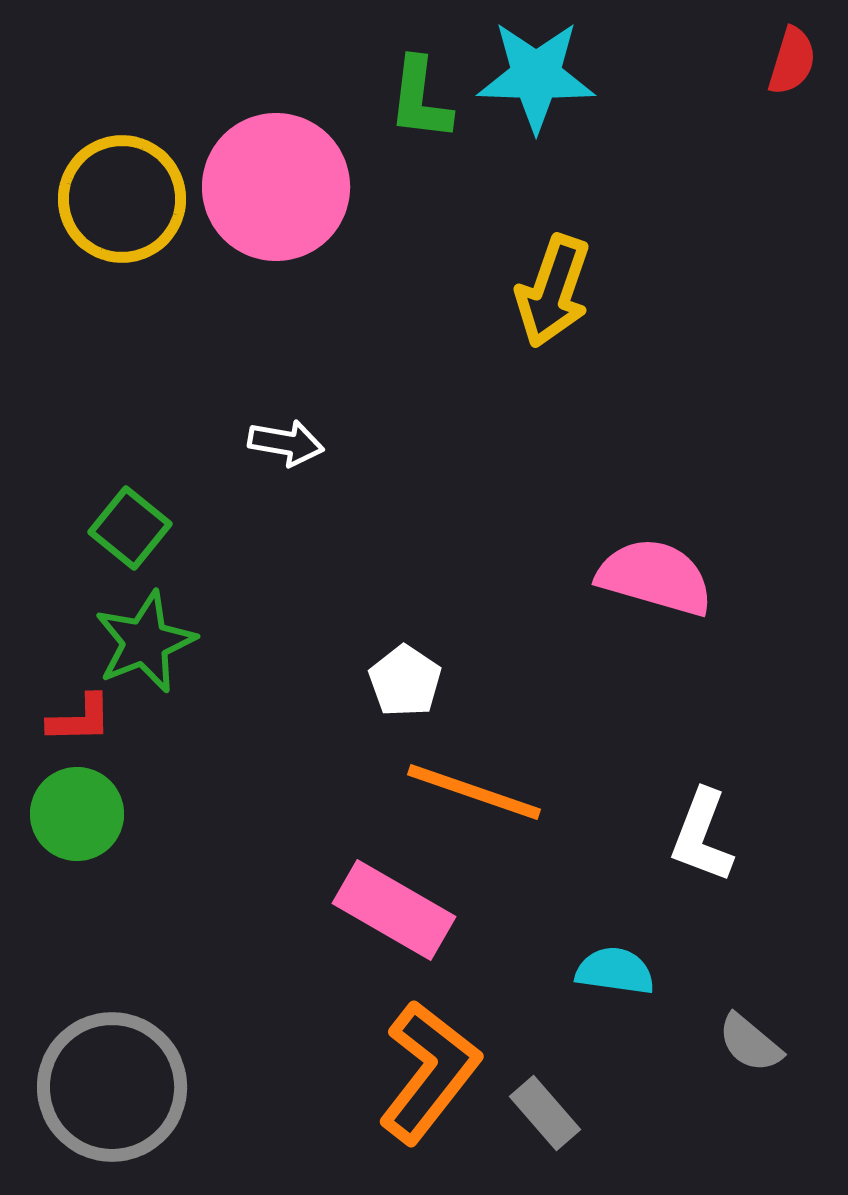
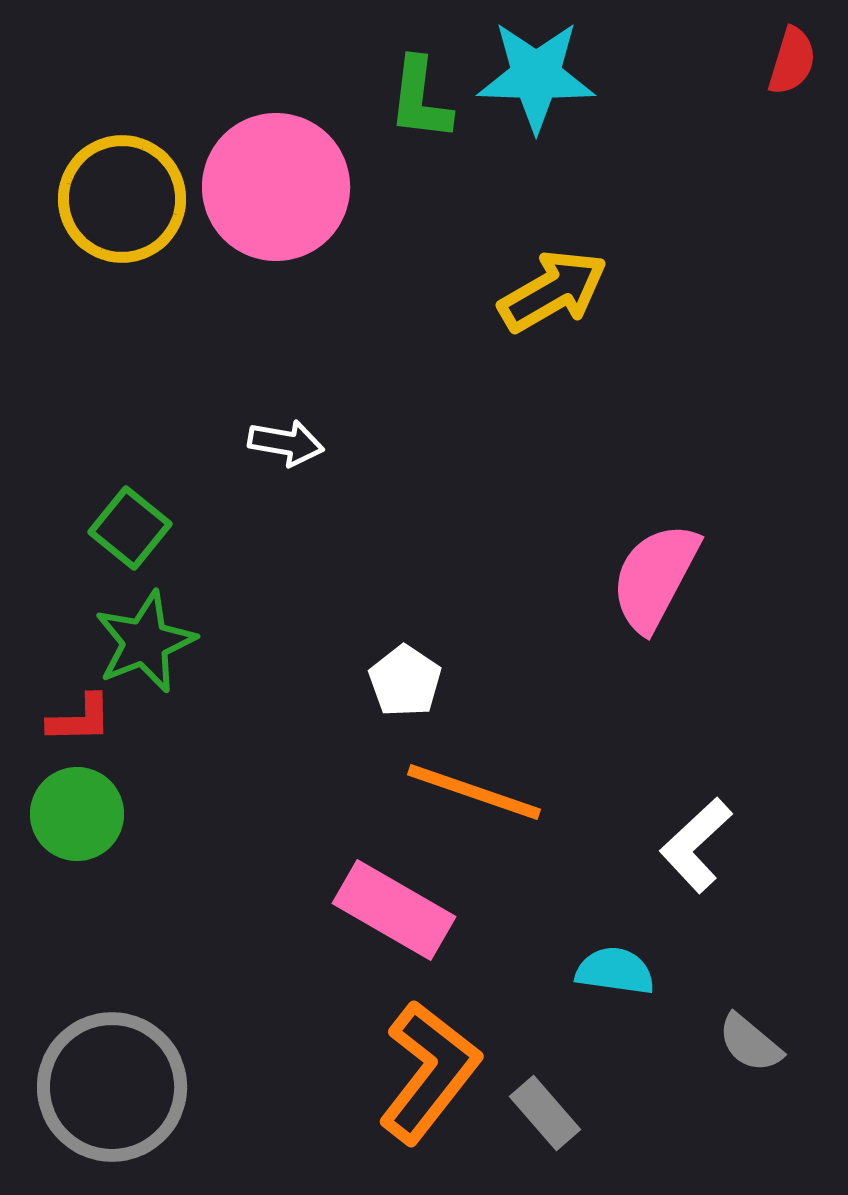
yellow arrow: rotated 139 degrees counterclockwise
pink semicircle: rotated 78 degrees counterclockwise
white L-shape: moved 6 px left, 9 px down; rotated 26 degrees clockwise
